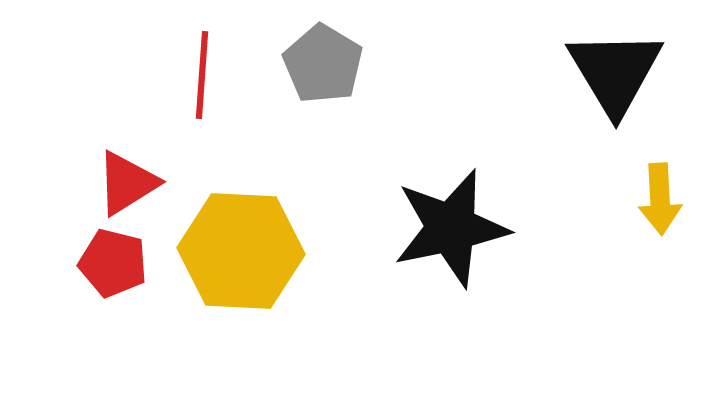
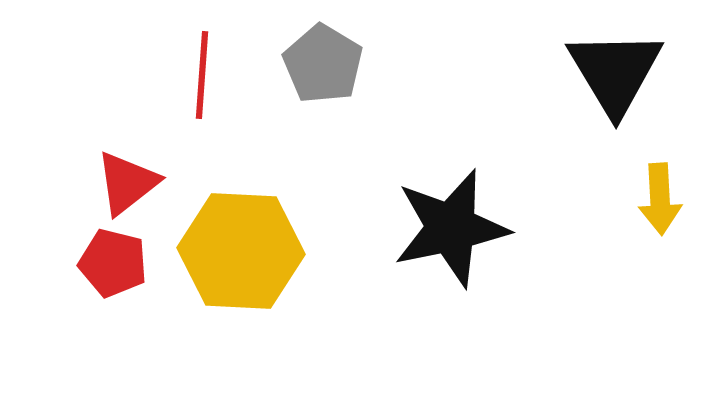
red triangle: rotated 6 degrees counterclockwise
